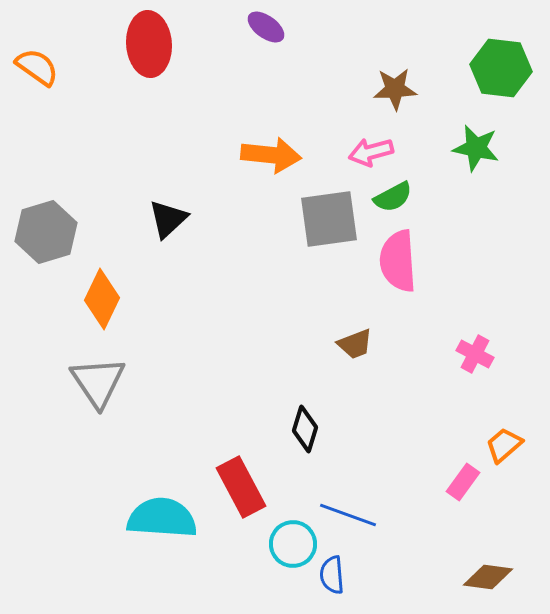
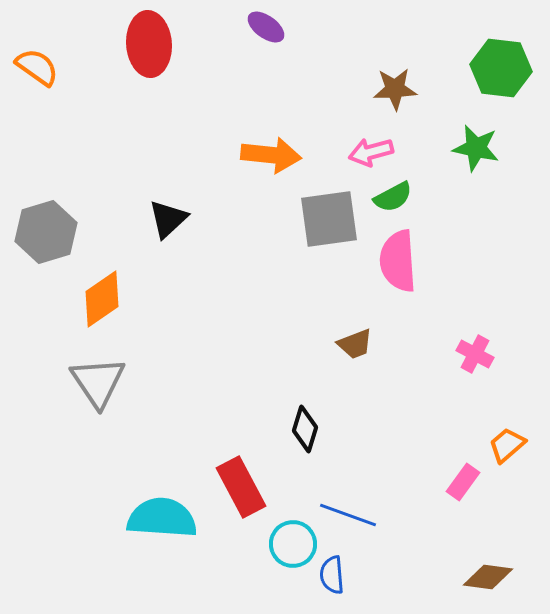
orange diamond: rotated 30 degrees clockwise
orange trapezoid: moved 3 px right
